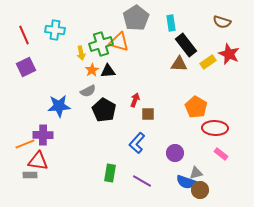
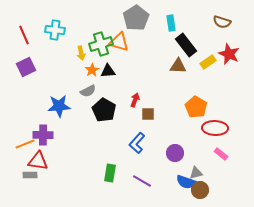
brown triangle: moved 1 px left, 2 px down
